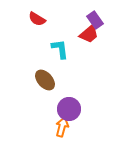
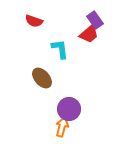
red semicircle: moved 3 px left, 2 px down; rotated 12 degrees counterclockwise
brown ellipse: moved 3 px left, 2 px up
